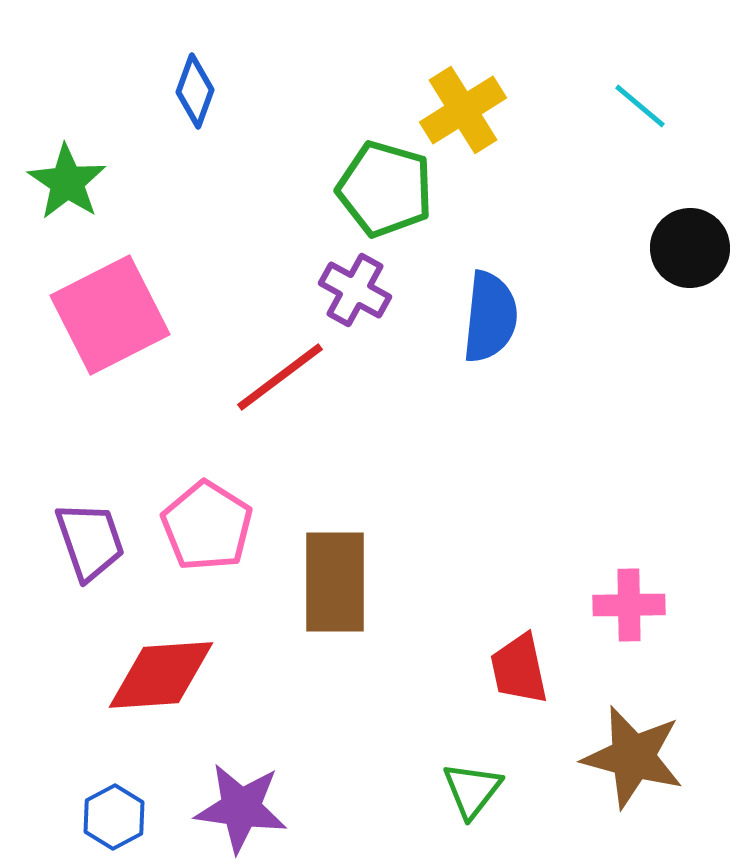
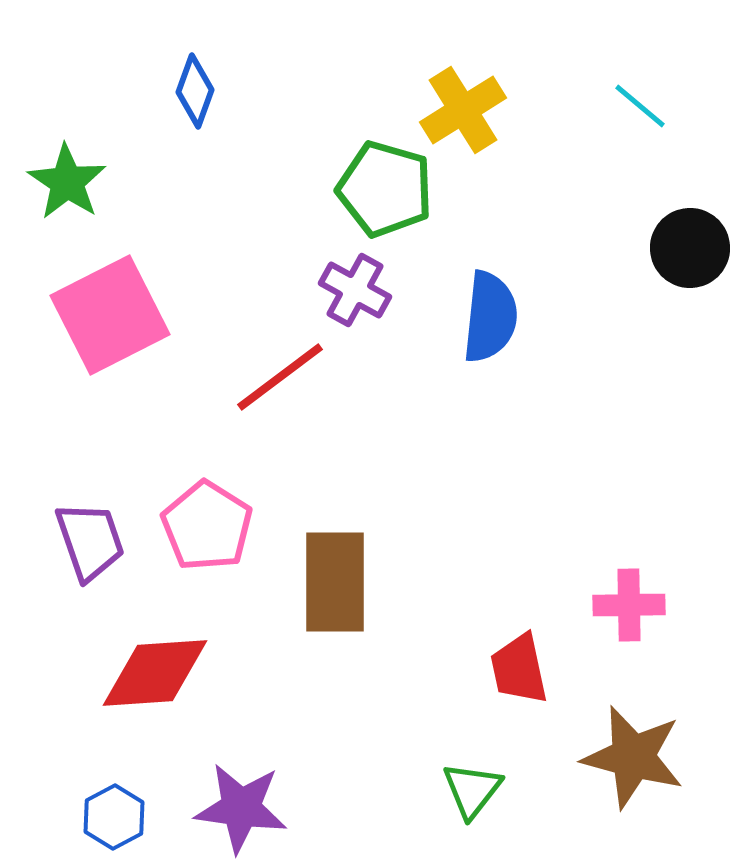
red diamond: moved 6 px left, 2 px up
